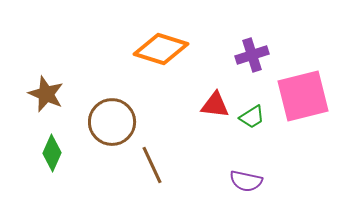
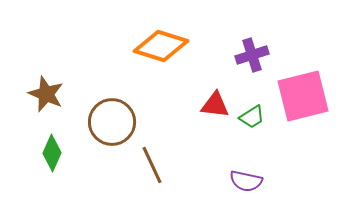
orange diamond: moved 3 px up
